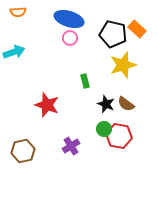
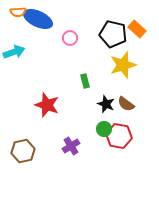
blue ellipse: moved 31 px left; rotated 8 degrees clockwise
